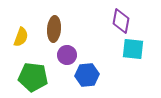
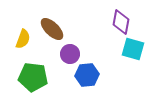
purple diamond: moved 1 px down
brown ellipse: moved 2 px left; rotated 50 degrees counterclockwise
yellow semicircle: moved 2 px right, 2 px down
cyan square: rotated 10 degrees clockwise
purple circle: moved 3 px right, 1 px up
